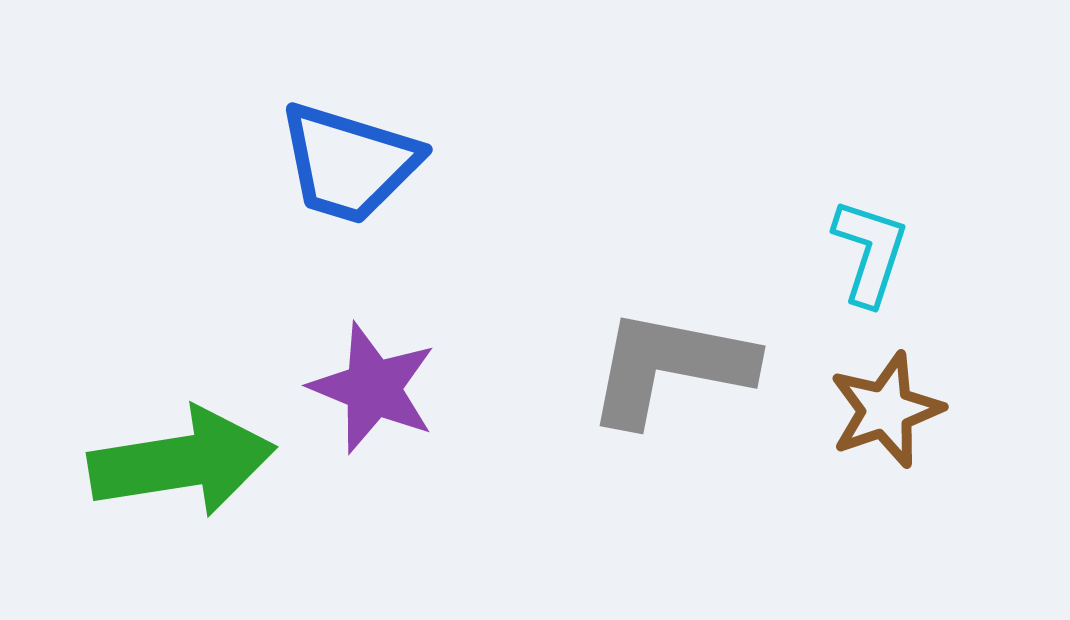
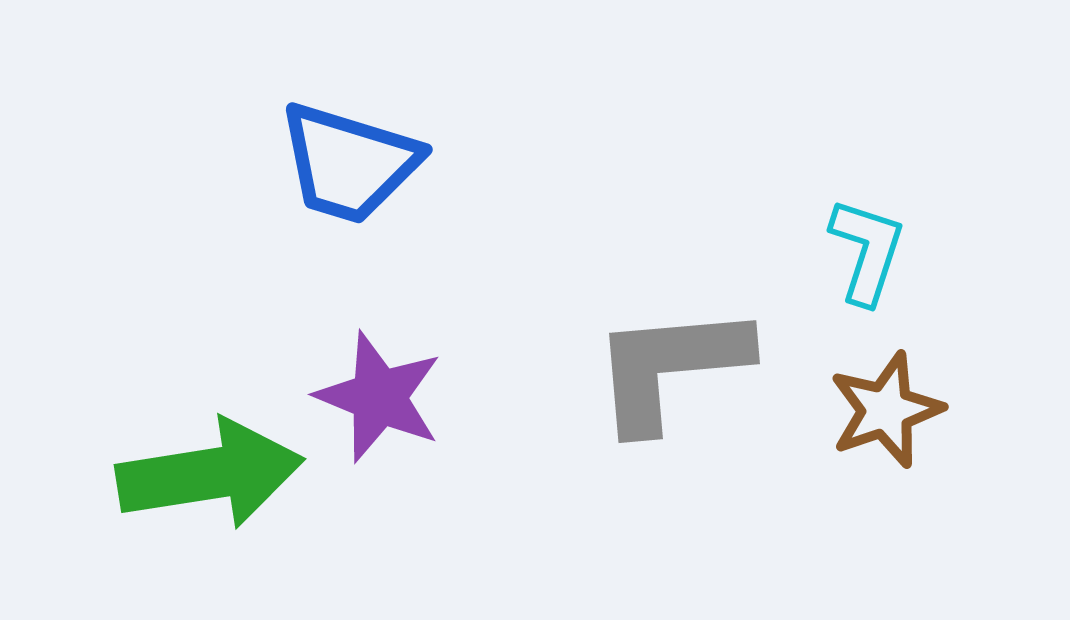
cyan L-shape: moved 3 px left, 1 px up
gray L-shape: rotated 16 degrees counterclockwise
purple star: moved 6 px right, 9 px down
green arrow: moved 28 px right, 12 px down
